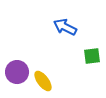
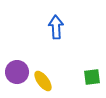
blue arrow: moved 9 px left; rotated 60 degrees clockwise
green square: moved 21 px down
